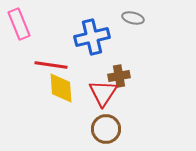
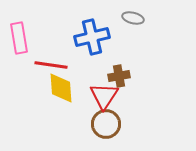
pink rectangle: moved 14 px down; rotated 12 degrees clockwise
red triangle: moved 1 px right, 3 px down
brown circle: moved 5 px up
